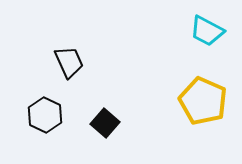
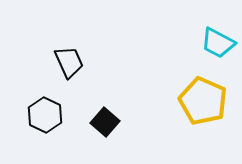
cyan trapezoid: moved 11 px right, 12 px down
black square: moved 1 px up
